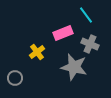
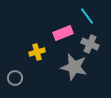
cyan line: moved 1 px right, 1 px down
yellow cross: rotated 21 degrees clockwise
